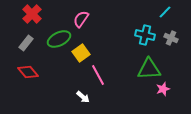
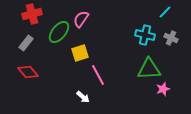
red cross: rotated 30 degrees clockwise
green ellipse: moved 7 px up; rotated 25 degrees counterclockwise
yellow square: moved 1 px left; rotated 18 degrees clockwise
